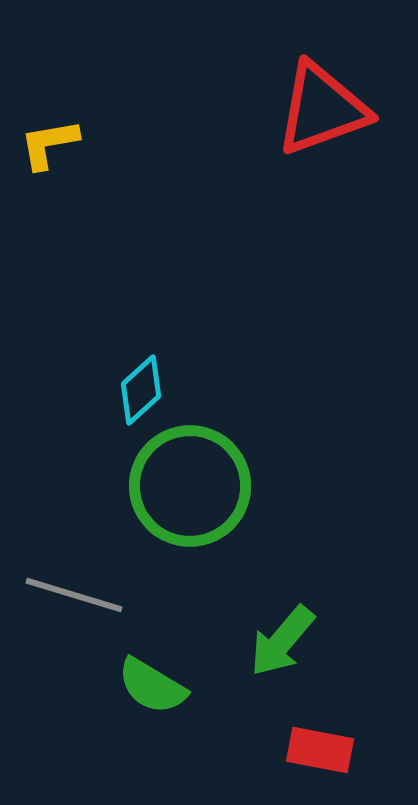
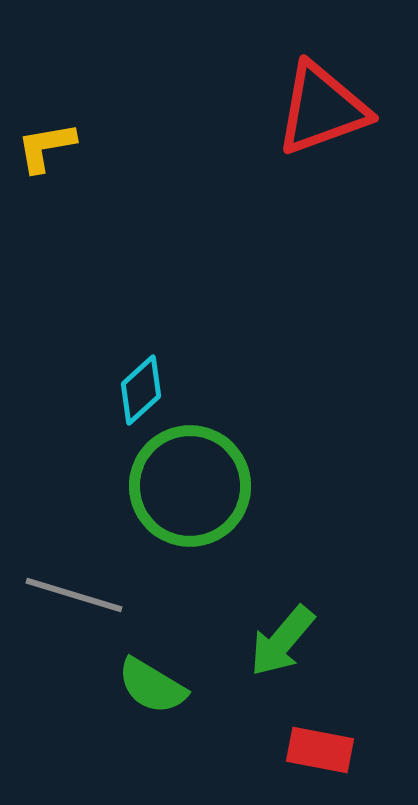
yellow L-shape: moved 3 px left, 3 px down
